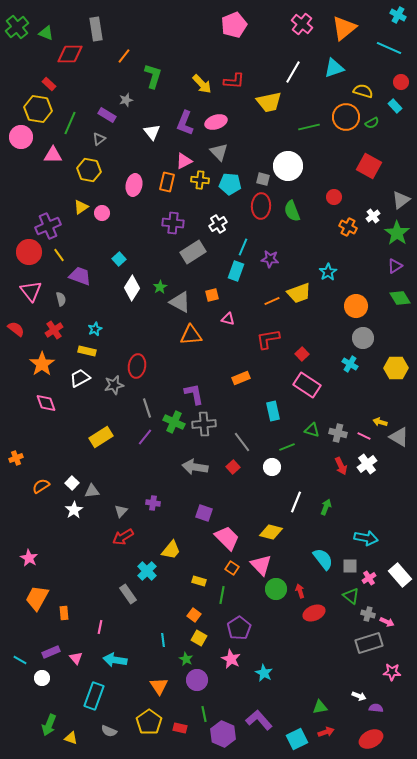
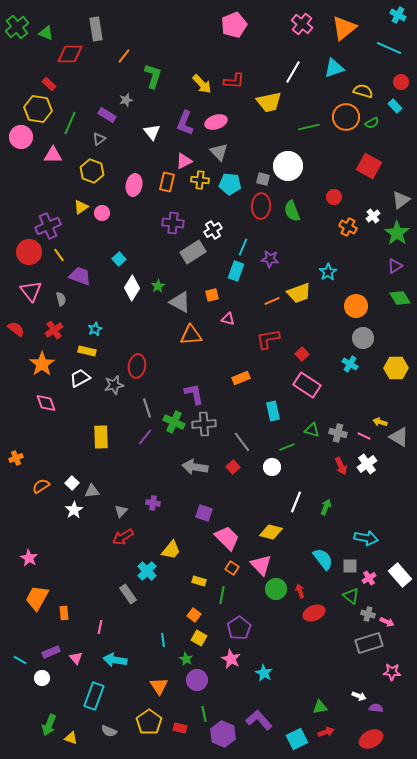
yellow hexagon at (89, 170): moved 3 px right, 1 px down; rotated 10 degrees clockwise
white cross at (218, 224): moved 5 px left, 6 px down
green star at (160, 287): moved 2 px left, 1 px up
yellow rectangle at (101, 437): rotated 60 degrees counterclockwise
